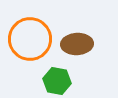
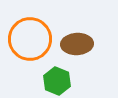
green hexagon: rotated 12 degrees clockwise
